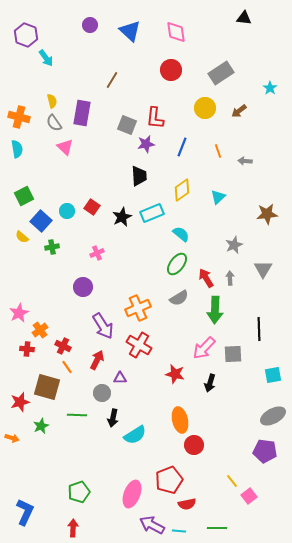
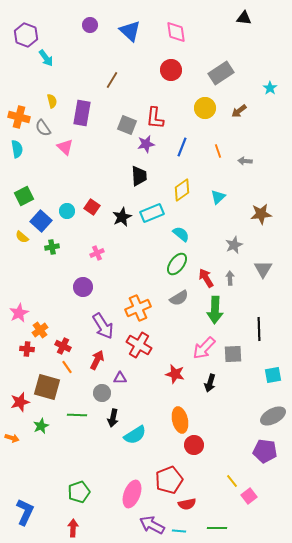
gray semicircle at (54, 123): moved 11 px left, 5 px down
brown star at (267, 214): moved 6 px left
